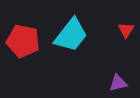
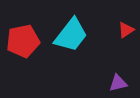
red triangle: rotated 24 degrees clockwise
red pentagon: rotated 24 degrees counterclockwise
